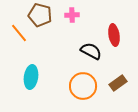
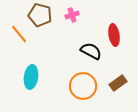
pink cross: rotated 16 degrees counterclockwise
orange line: moved 1 px down
